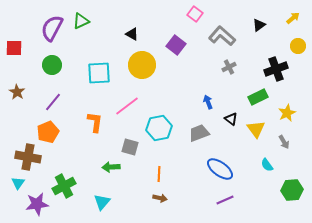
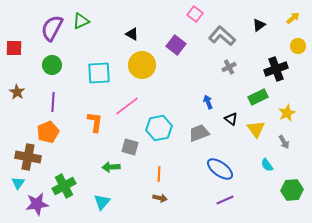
purple line at (53, 102): rotated 36 degrees counterclockwise
